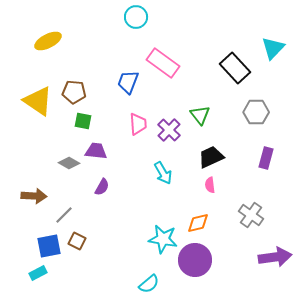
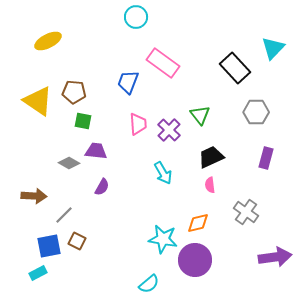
gray cross: moved 5 px left, 3 px up
